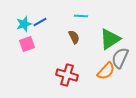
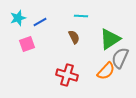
cyan star: moved 6 px left, 6 px up
